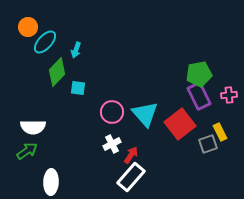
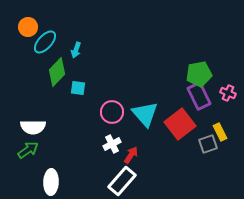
pink cross: moved 1 px left, 2 px up; rotated 28 degrees clockwise
green arrow: moved 1 px right, 1 px up
white rectangle: moved 9 px left, 4 px down
